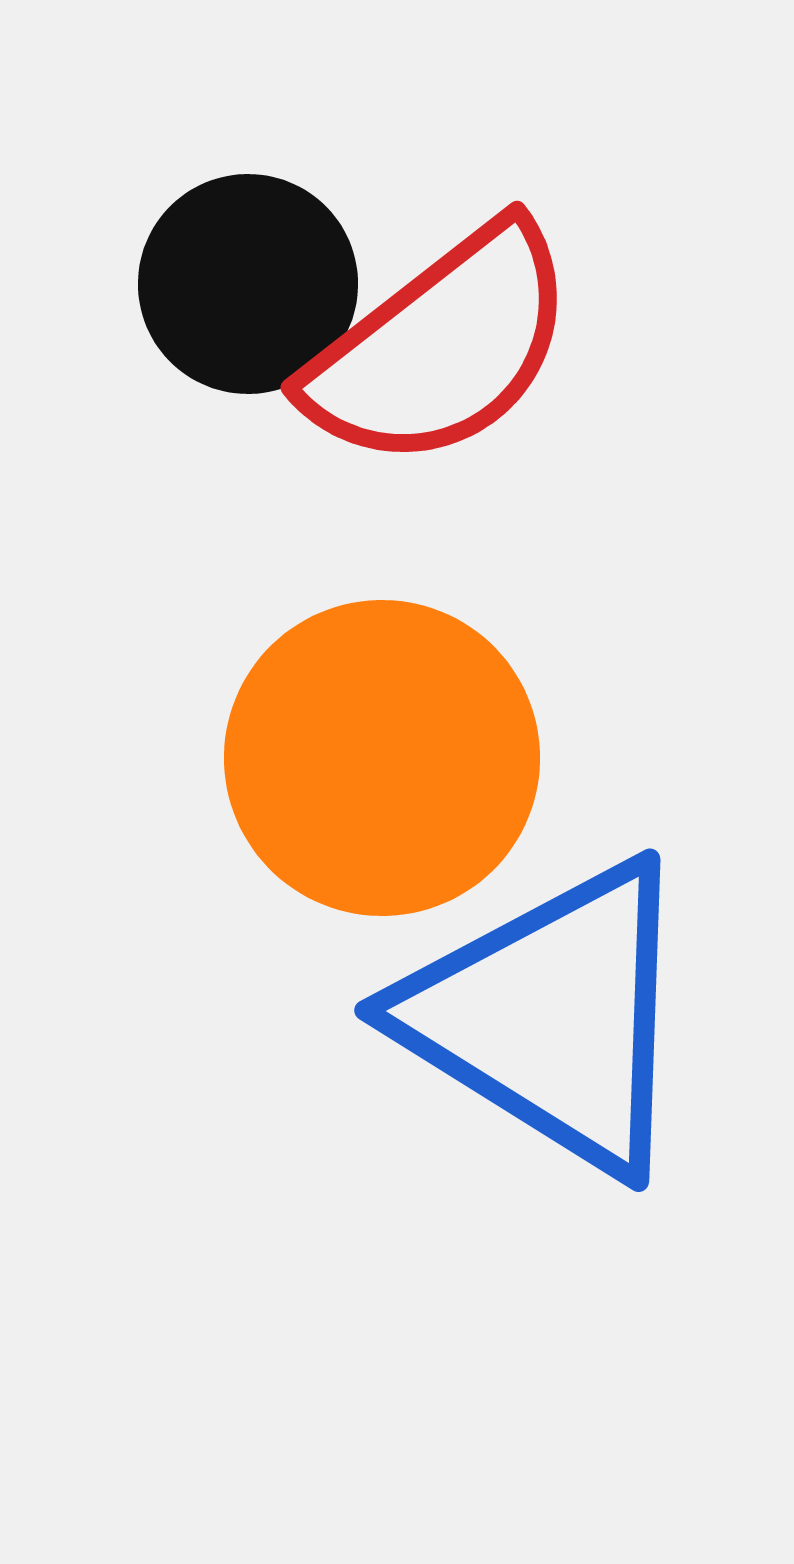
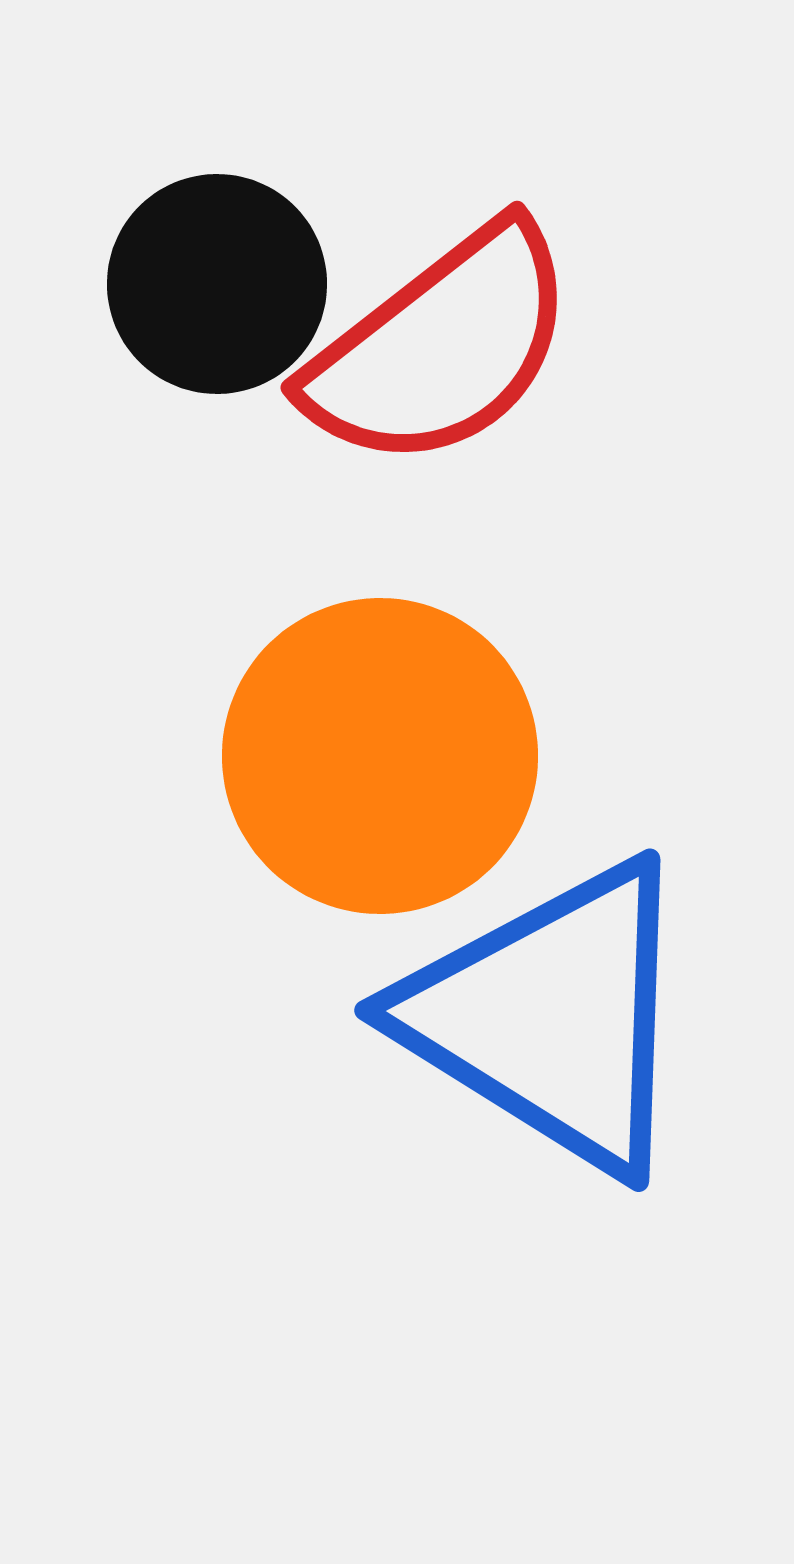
black circle: moved 31 px left
orange circle: moved 2 px left, 2 px up
